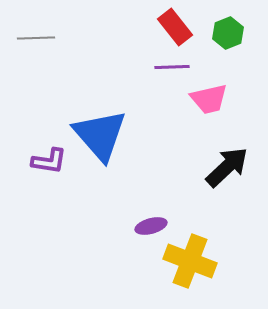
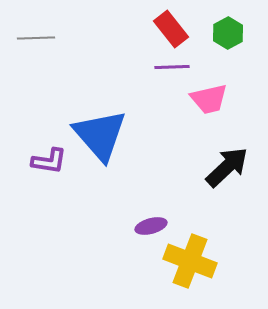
red rectangle: moved 4 px left, 2 px down
green hexagon: rotated 8 degrees counterclockwise
